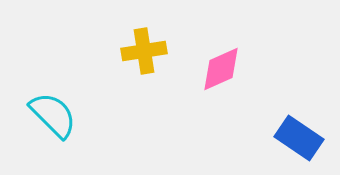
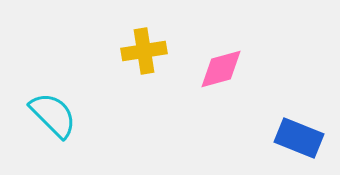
pink diamond: rotated 9 degrees clockwise
blue rectangle: rotated 12 degrees counterclockwise
